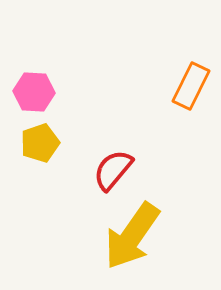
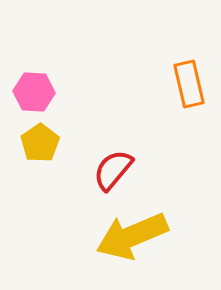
orange rectangle: moved 2 px left, 2 px up; rotated 39 degrees counterclockwise
yellow pentagon: rotated 15 degrees counterclockwise
yellow arrow: rotated 32 degrees clockwise
